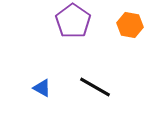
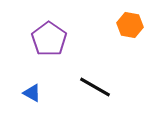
purple pentagon: moved 24 px left, 18 px down
blue triangle: moved 10 px left, 5 px down
